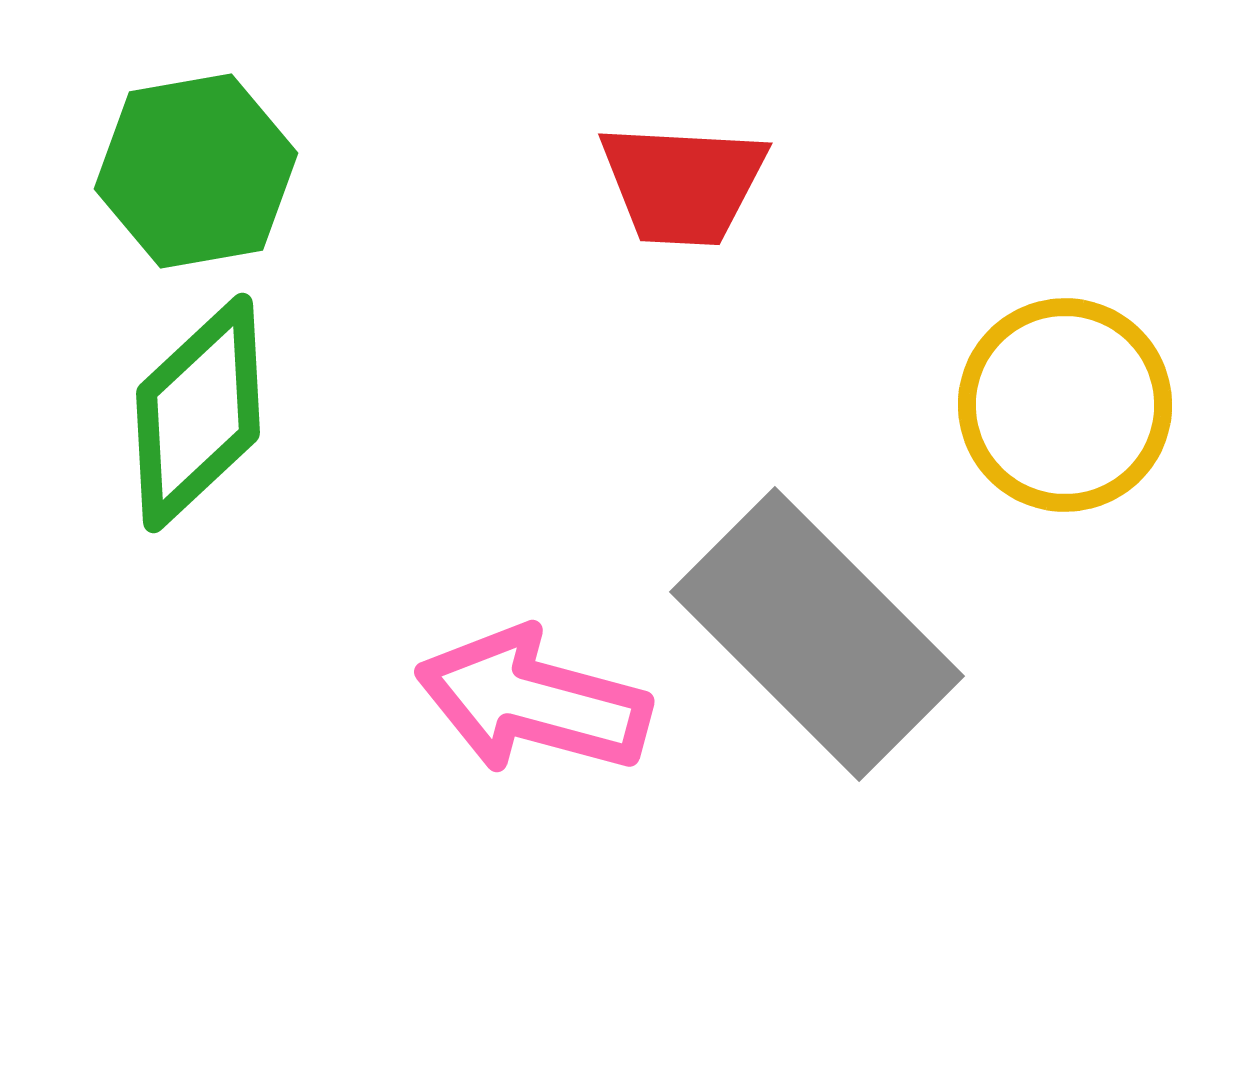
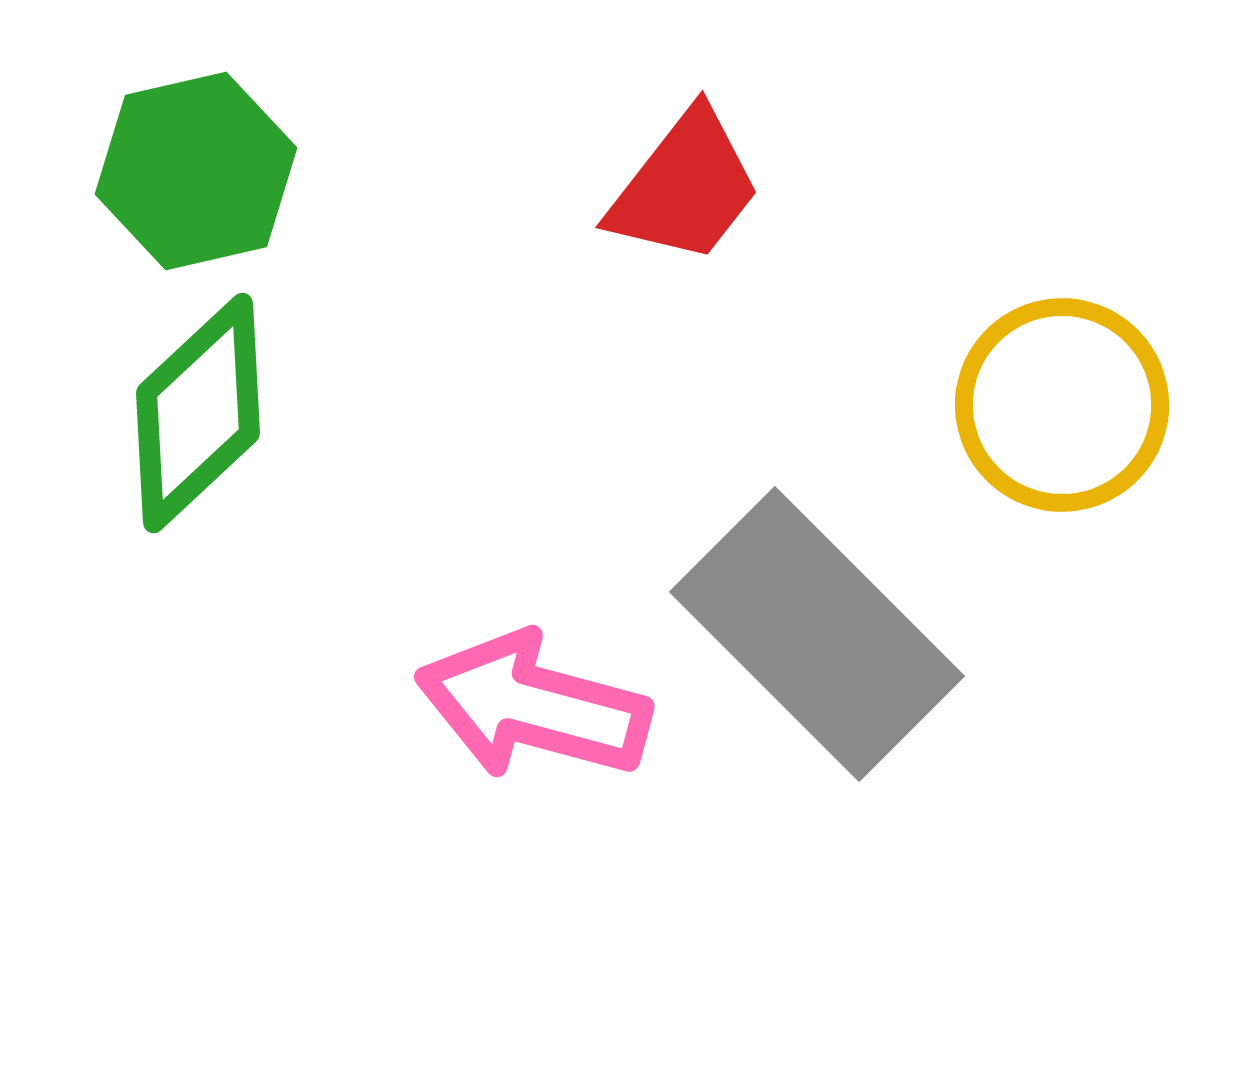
green hexagon: rotated 3 degrees counterclockwise
red trapezoid: moved 2 px right, 3 px down; rotated 55 degrees counterclockwise
yellow circle: moved 3 px left
pink arrow: moved 5 px down
